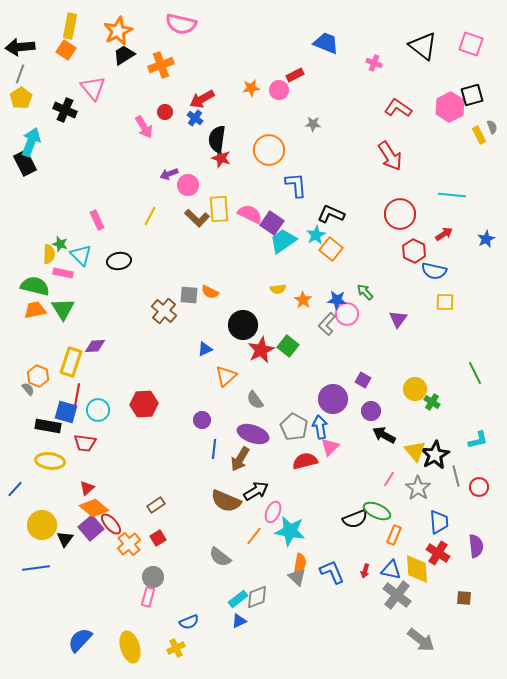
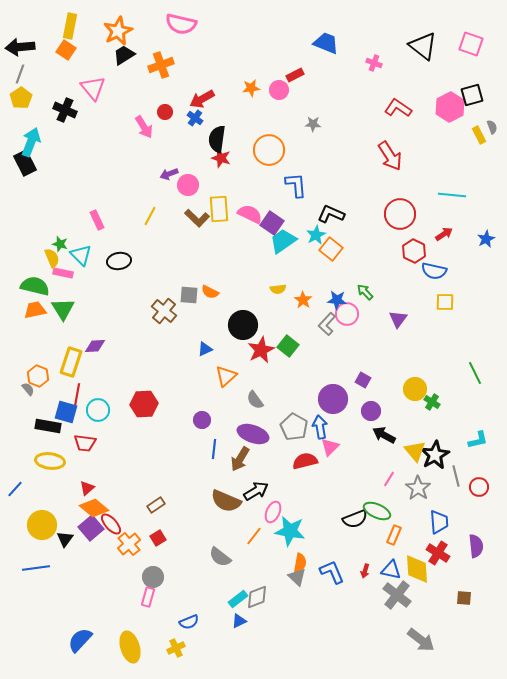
yellow semicircle at (49, 254): moved 3 px right, 4 px down; rotated 24 degrees counterclockwise
